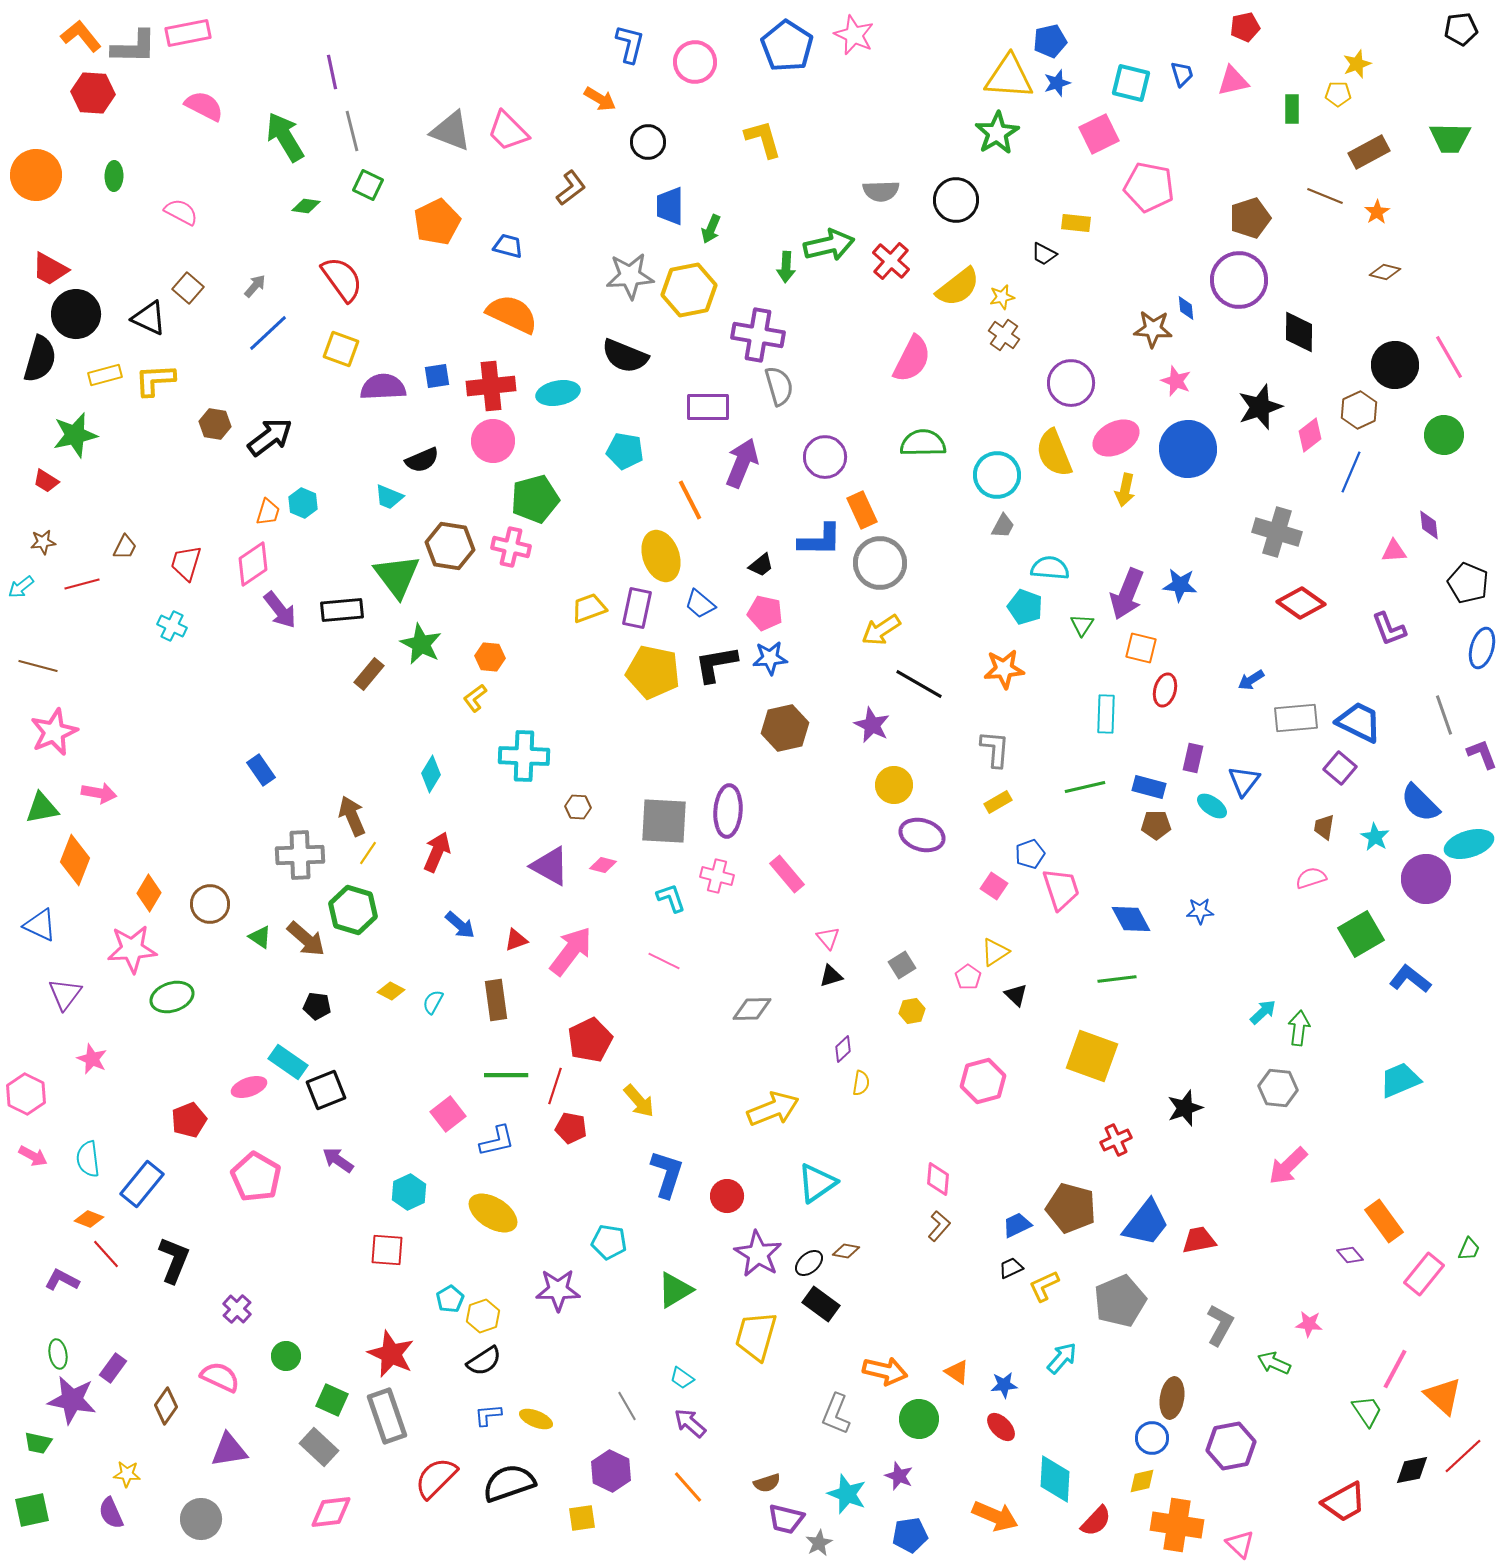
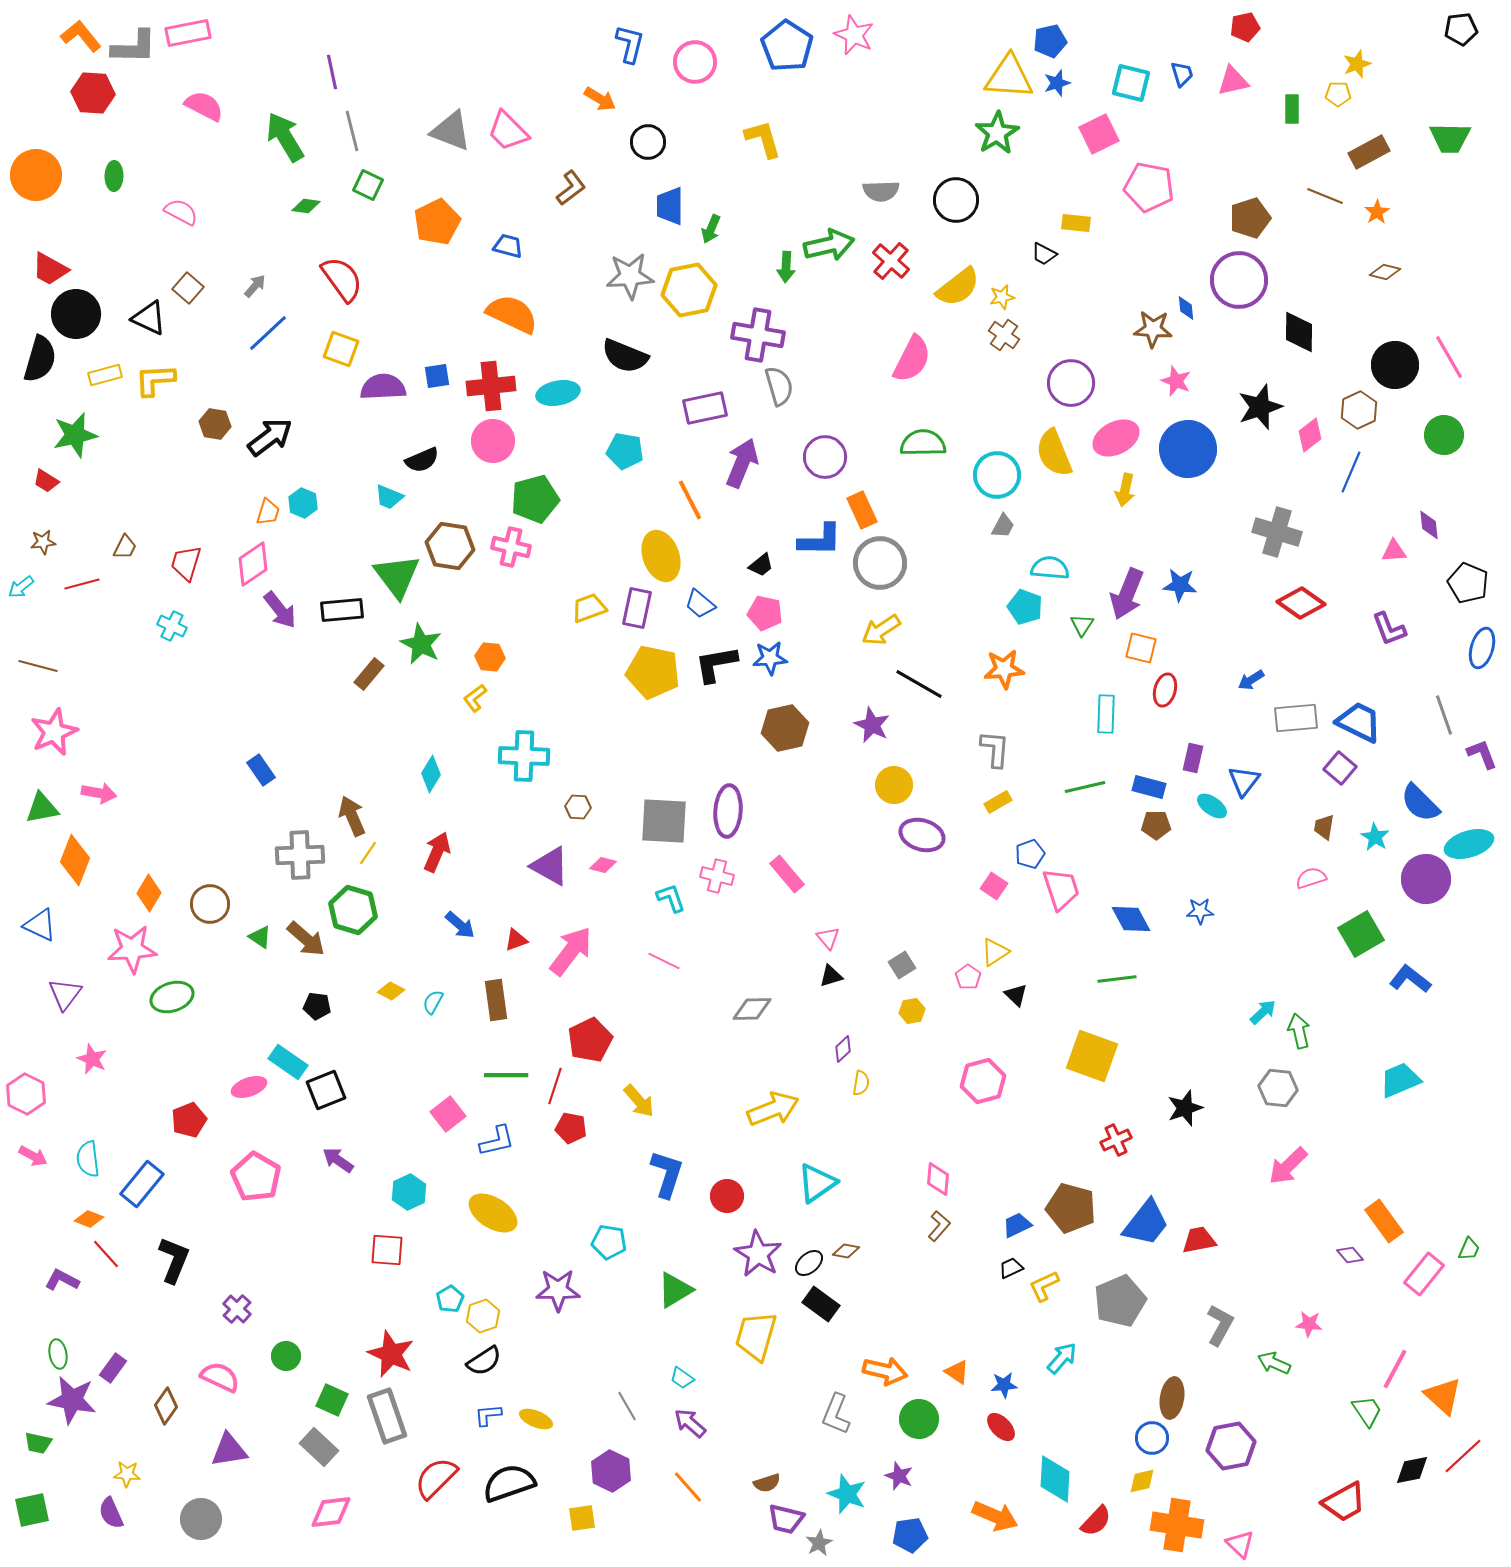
purple rectangle at (708, 407): moved 3 px left, 1 px down; rotated 12 degrees counterclockwise
green arrow at (1299, 1028): moved 3 px down; rotated 20 degrees counterclockwise
